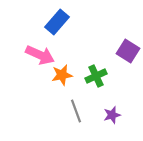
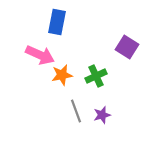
blue rectangle: rotated 30 degrees counterclockwise
purple square: moved 1 px left, 4 px up
purple star: moved 10 px left
